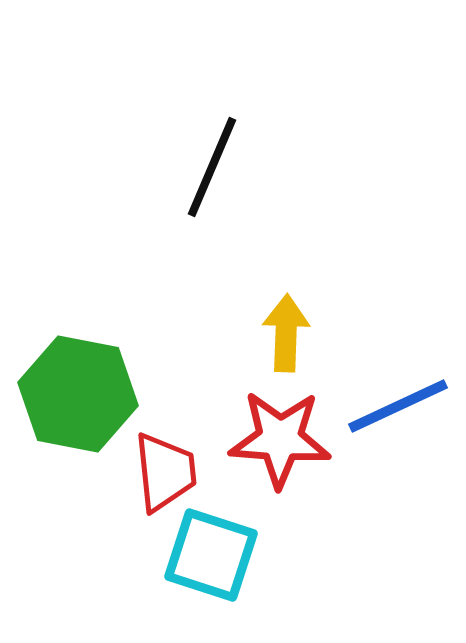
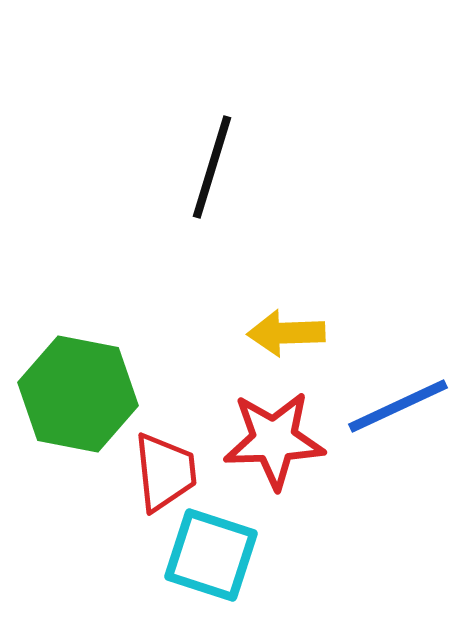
black line: rotated 6 degrees counterclockwise
yellow arrow: rotated 94 degrees counterclockwise
red star: moved 6 px left, 1 px down; rotated 6 degrees counterclockwise
